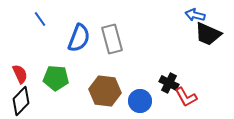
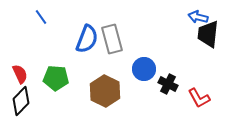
blue arrow: moved 3 px right, 2 px down
blue line: moved 1 px right, 2 px up
black trapezoid: rotated 72 degrees clockwise
blue semicircle: moved 8 px right, 1 px down
black cross: moved 1 px left, 1 px down
brown hexagon: rotated 20 degrees clockwise
red L-shape: moved 13 px right, 1 px down
blue circle: moved 4 px right, 32 px up
